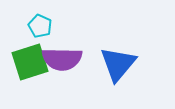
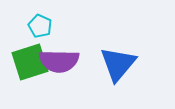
purple semicircle: moved 3 px left, 2 px down
